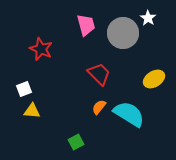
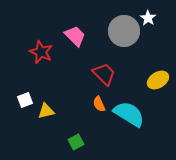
pink trapezoid: moved 11 px left, 11 px down; rotated 30 degrees counterclockwise
gray circle: moved 1 px right, 2 px up
red star: moved 3 px down
red trapezoid: moved 5 px right
yellow ellipse: moved 4 px right, 1 px down
white square: moved 1 px right, 11 px down
orange semicircle: moved 3 px up; rotated 63 degrees counterclockwise
yellow triangle: moved 14 px right; rotated 18 degrees counterclockwise
